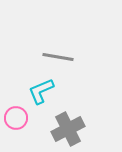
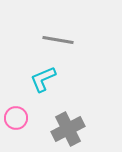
gray line: moved 17 px up
cyan L-shape: moved 2 px right, 12 px up
